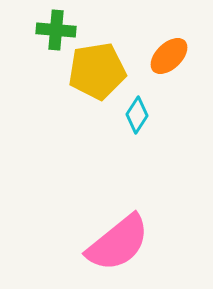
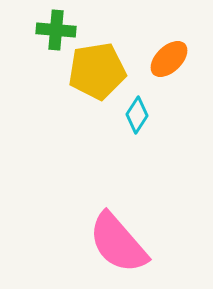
orange ellipse: moved 3 px down
pink semicircle: rotated 88 degrees clockwise
